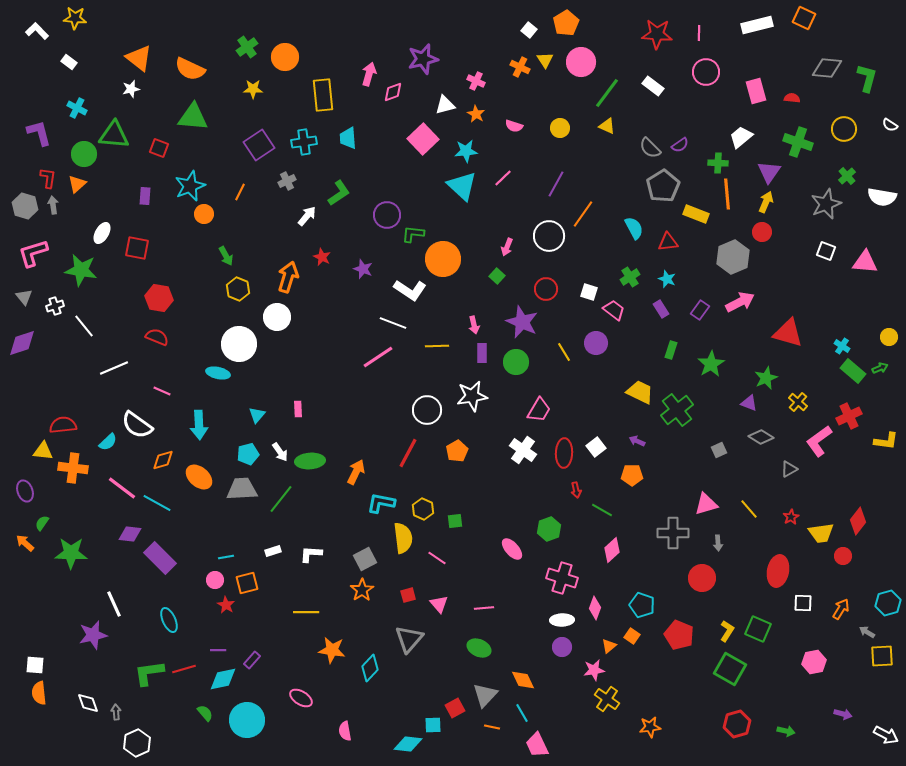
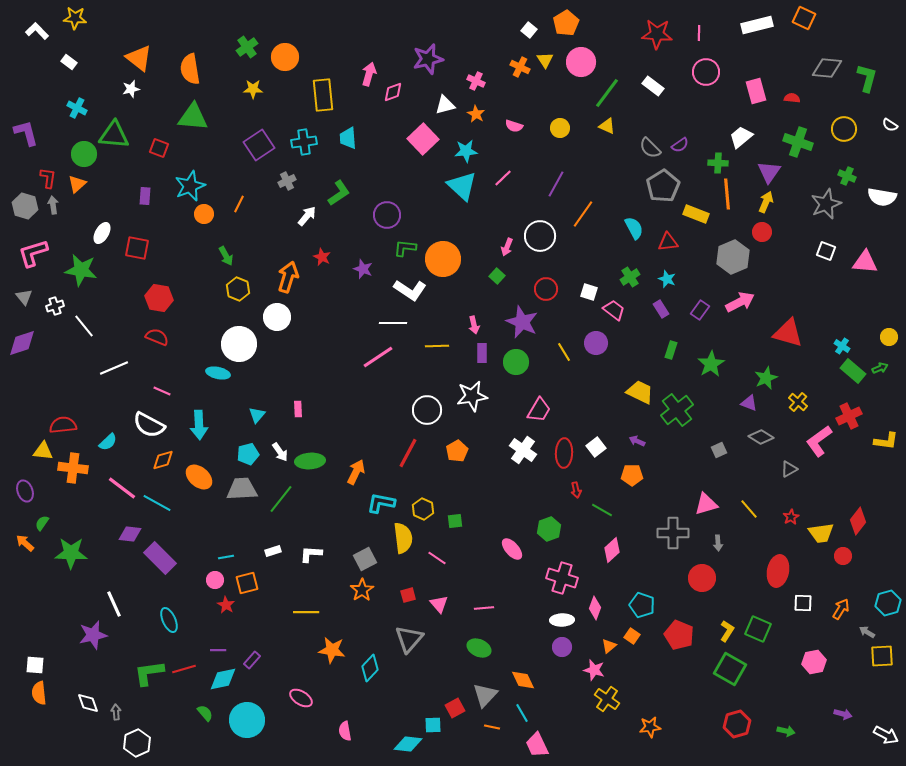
purple star at (423, 59): moved 5 px right
orange semicircle at (190, 69): rotated 56 degrees clockwise
purple L-shape at (39, 133): moved 13 px left
green cross at (847, 176): rotated 24 degrees counterclockwise
orange line at (240, 192): moved 1 px left, 12 px down
green L-shape at (413, 234): moved 8 px left, 14 px down
white circle at (549, 236): moved 9 px left
white line at (393, 323): rotated 20 degrees counterclockwise
white semicircle at (137, 425): moved 12 px right; rotated 8 degrees counterclockwise
pink star at (594, 670): rotated 25 degrees clockwise
